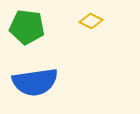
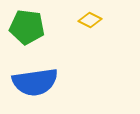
yellow diamond: moved 1 px left, 1 px up
